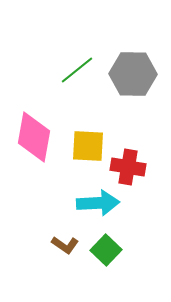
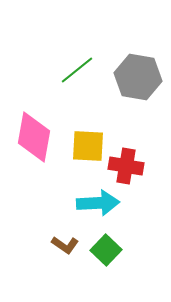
gray hexagon: moved 5 px right, 3 px down; rotated 9 degrees clockwise
red cross: moved 2 px left, 1 px up
